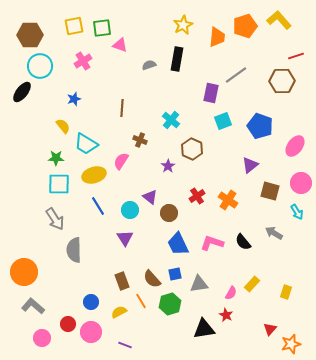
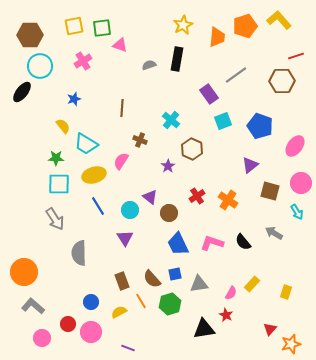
purple rectangle at (211, 93): moved 2 px left, 1 px down; rotated 48 degrees counterclockwise
gray semicircle at (74, 250): moved 5 px right, 3 px down
purple line at (125, 345): moved 3 px right, 3 px down
